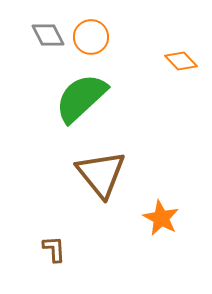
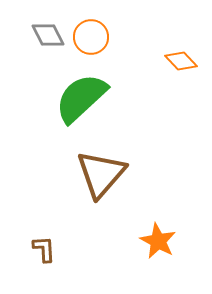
brown triangle: rotated 20 degrees clockwise
orange star: moved 3 px left, 23 px down
brown L-shape: moved 10 px left
